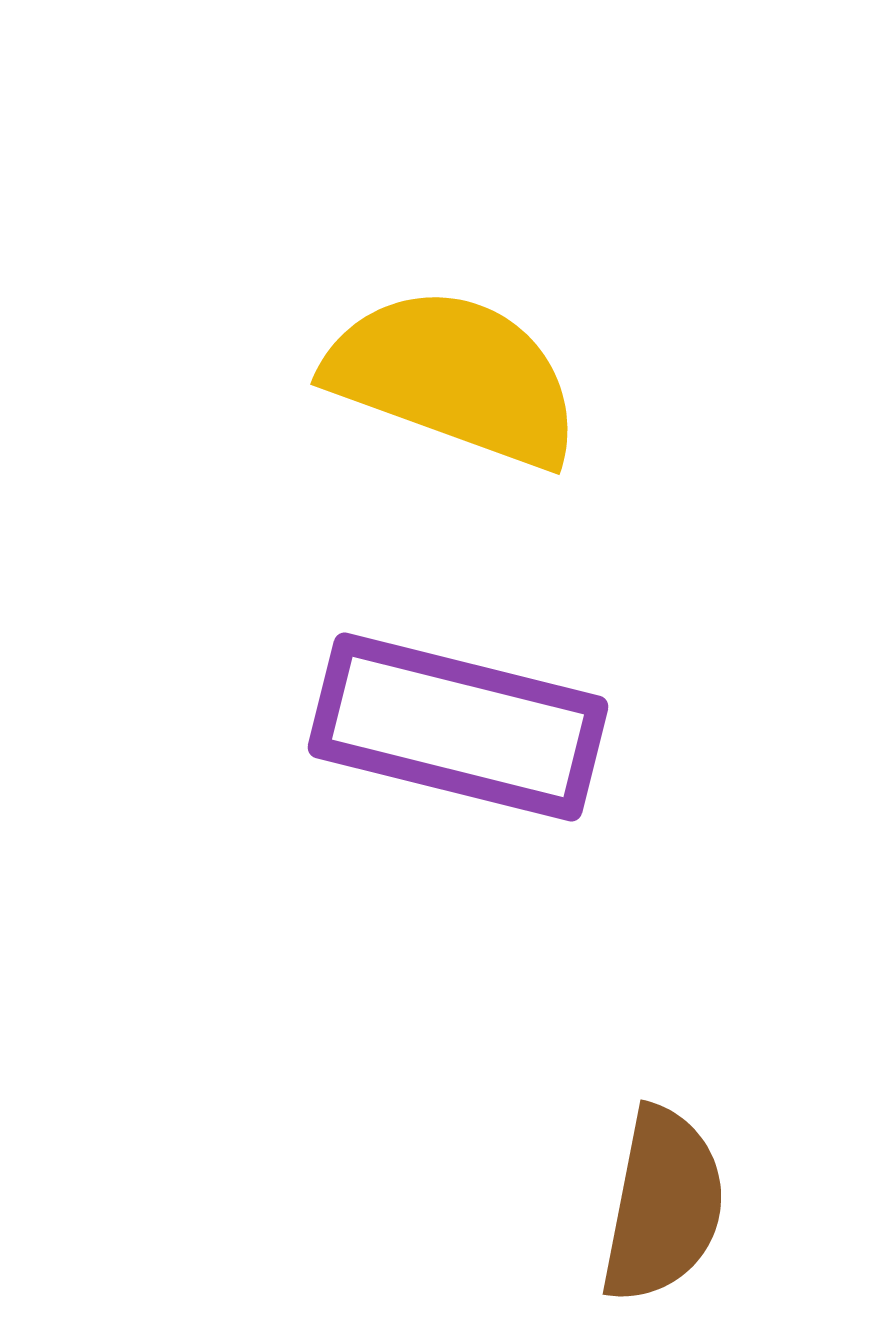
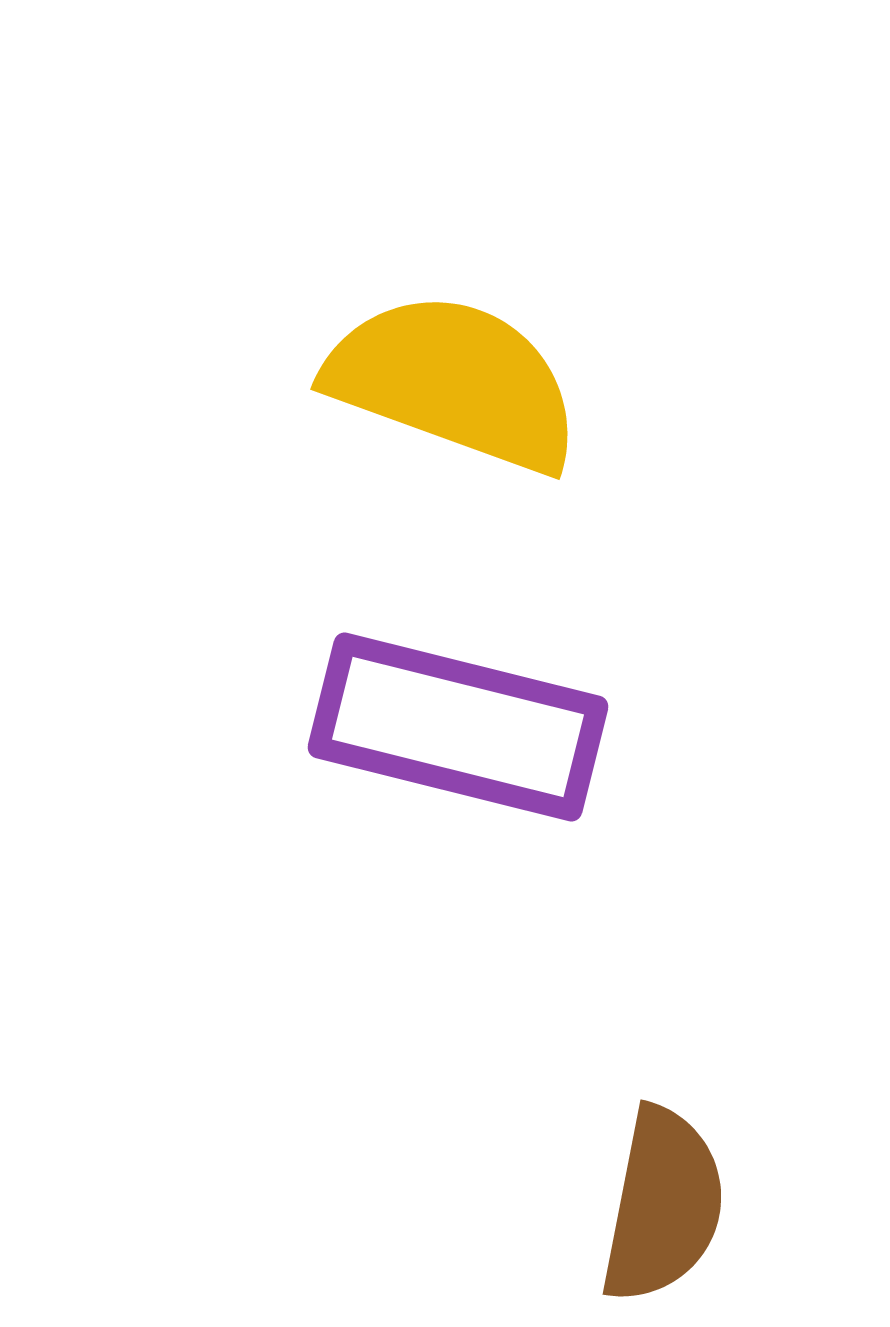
yellow semicircle: moved 5 px down
